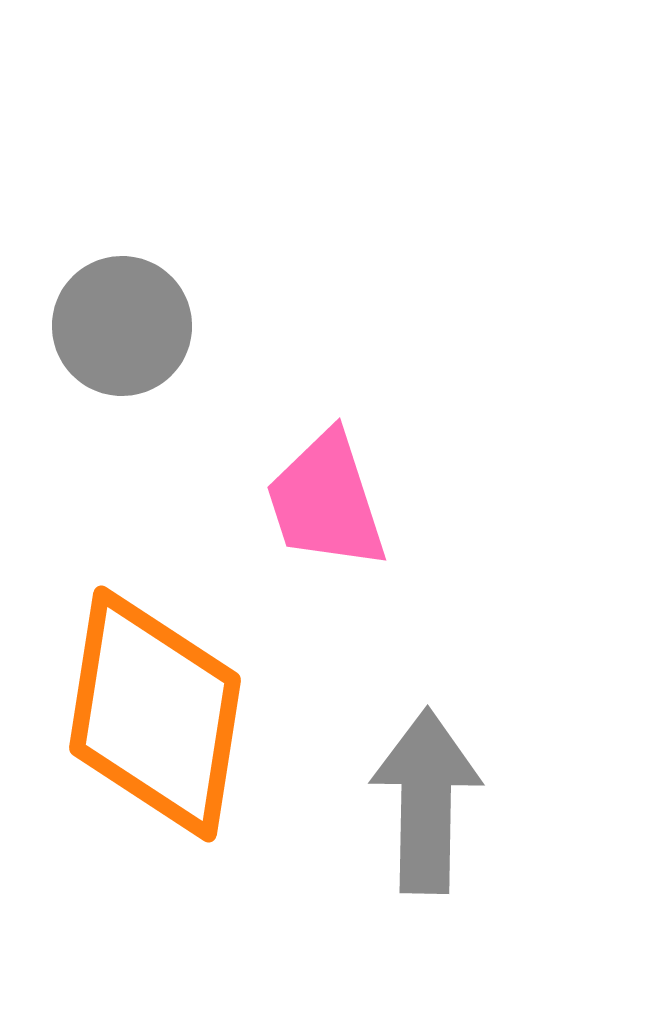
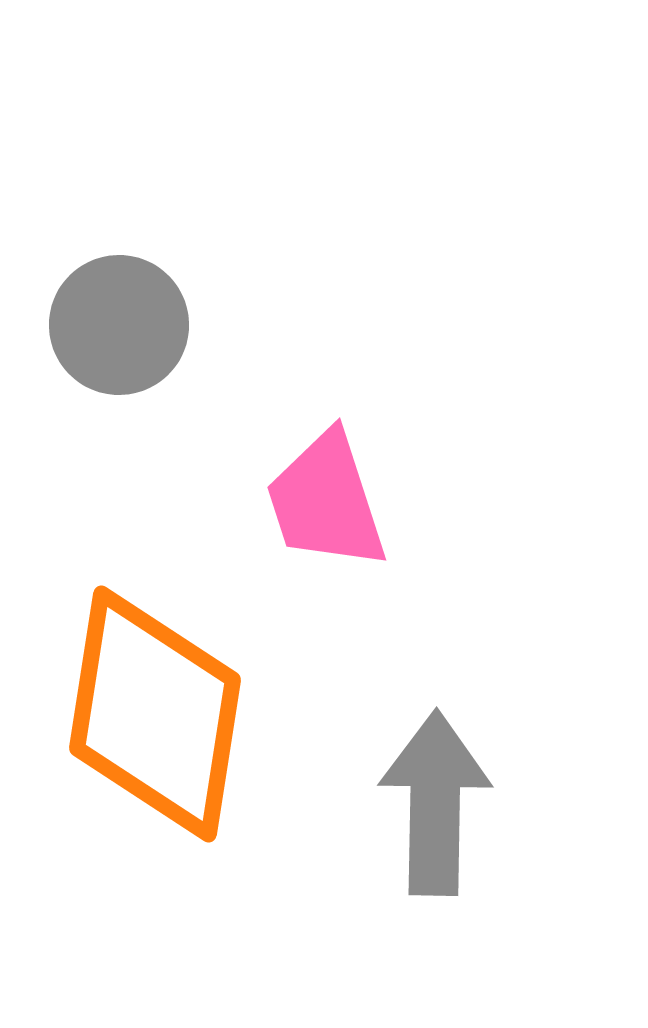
gray circle: moved 3 px left, 1 px up
gray arrow: moved 9 px right, 2 px down
